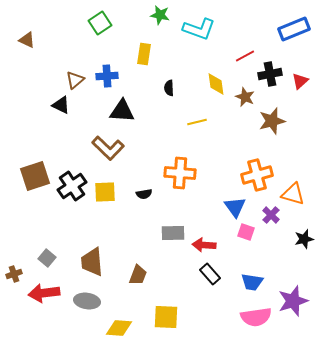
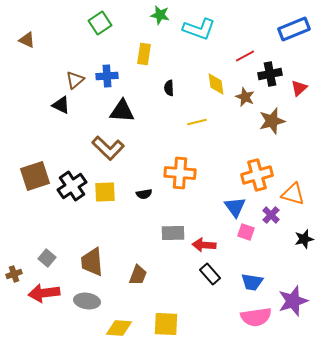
red triangle at (300, 81): moved 1 px left, 7 px down
yellow square at (166, 317): moved 7 px down
